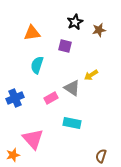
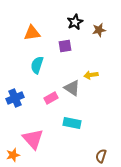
purple square: rotated 24 degrees counterclockwise
yellow arrow: rotated 24 degrees clockwise
